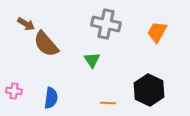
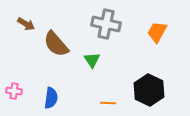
brown semicircle: moved 10 px right
